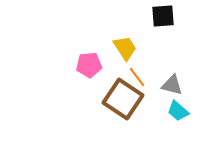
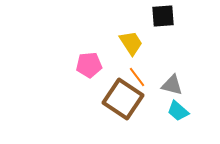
yellow trapezoid: moved 6 px right, 5 px up
